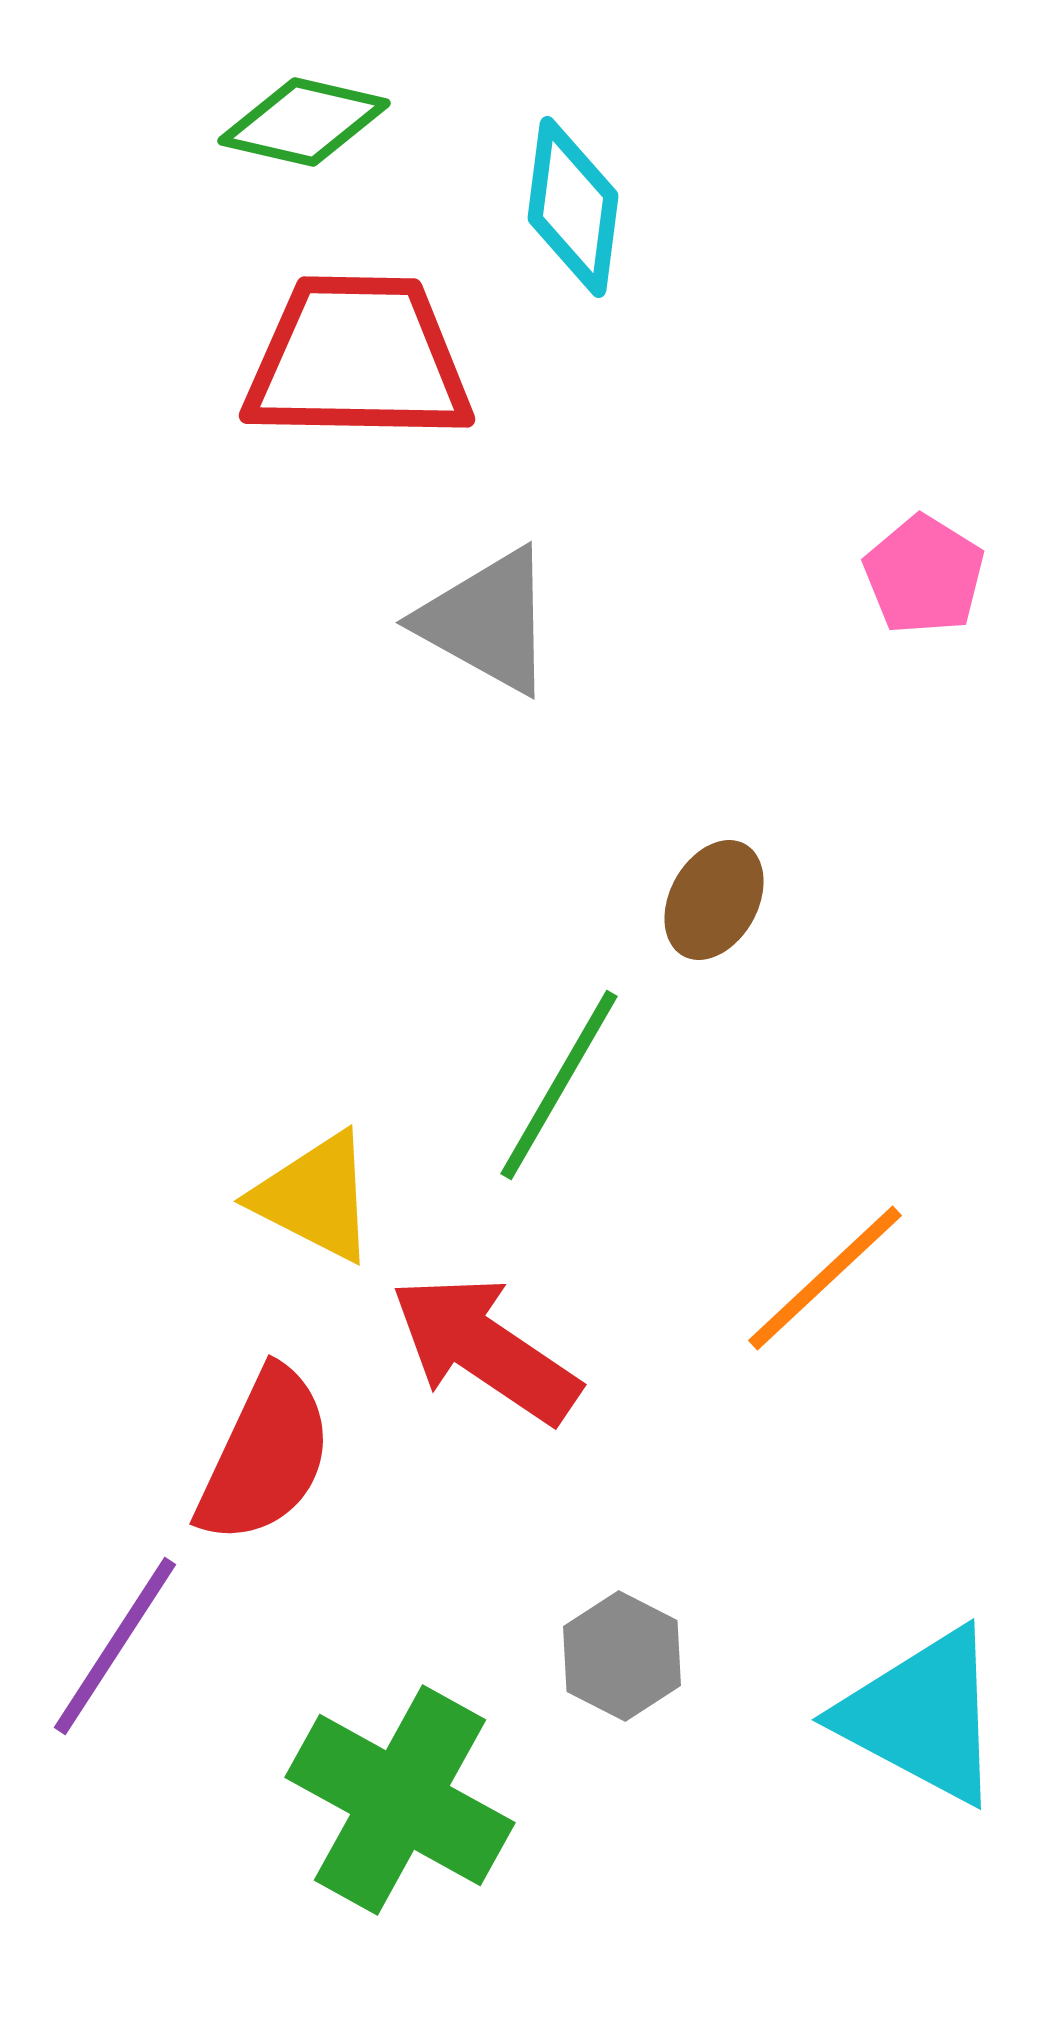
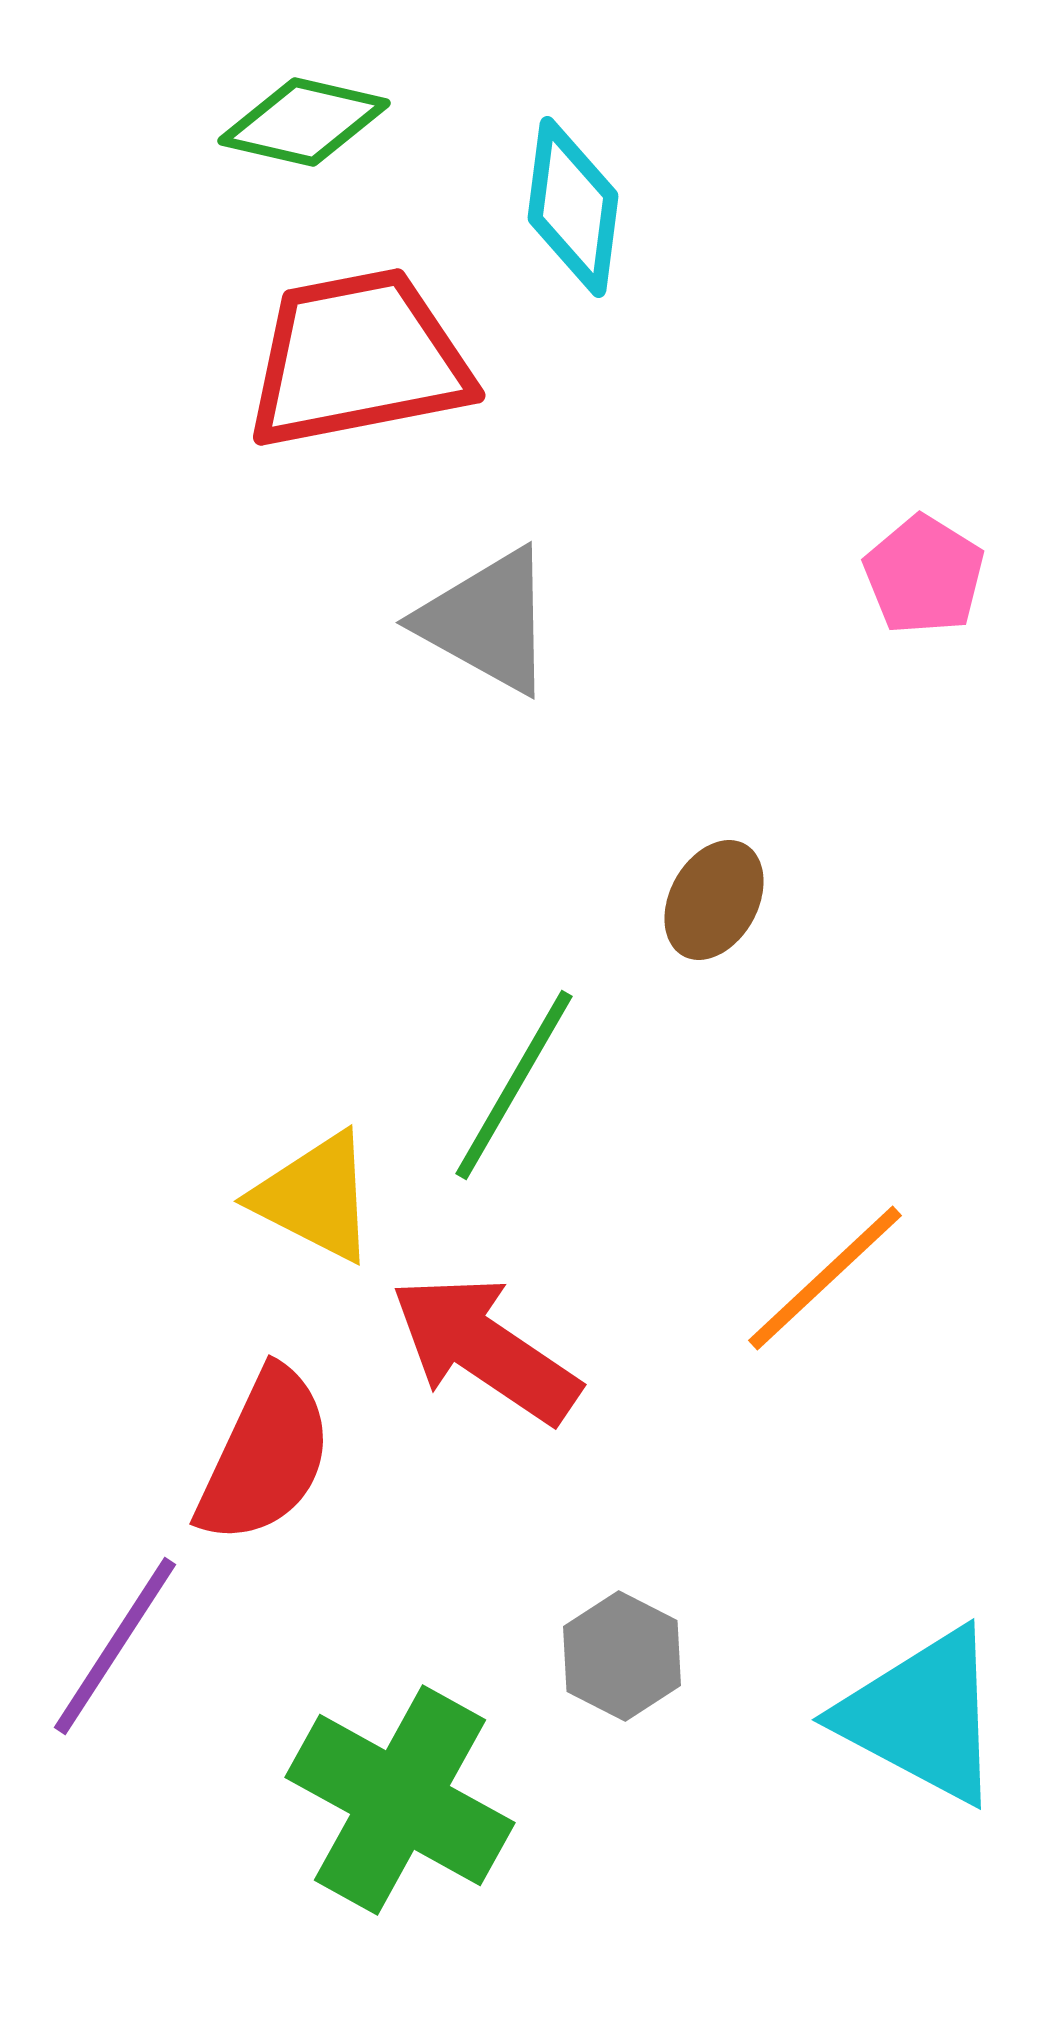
red trapezoid: rotated 12 degrees counterclockwise
green line: moved 45 px left
